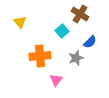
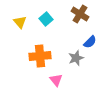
cyan square: moved 16 px left, 12 px up
pink triangle: rotated 16 degrees counterclockwise
